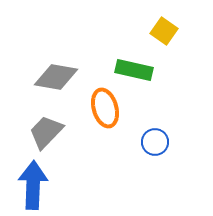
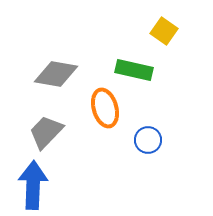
gray diamond: moved 3 px up
blue circle: moved 7 px left, 2 px up
